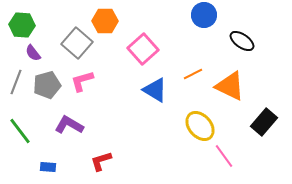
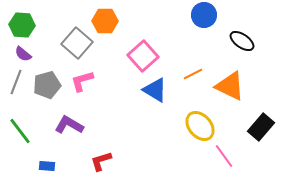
pink square: moved 7 px down
purple semicircle: moved 10 px left, 1 px down; rotated 12 degrees counterclockwise
black rectangle: moved 3 px left, 5 px down
blue rectangle: moved 1 px left, 1 px up
